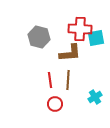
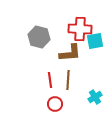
cyan square: moved 1 px left, 3 px down
